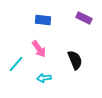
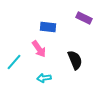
blue rectangle: moved 5 px right, 7 px down
cyan line: moved 2 px left, 2 px up
